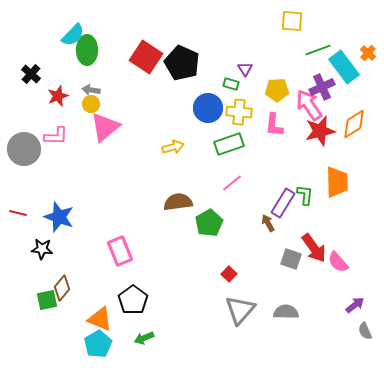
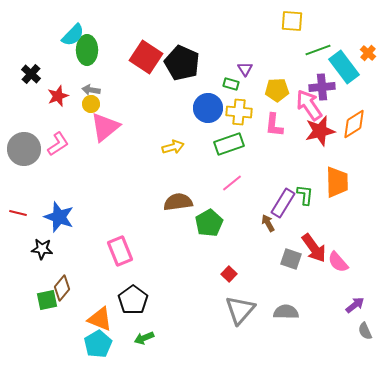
purple cross at (322, 87): rotated 20 degrees clockwise
pink L-shape at (56, 136): moved 2 px right, 8 px down; rotated 35 degrees counterclockwise
